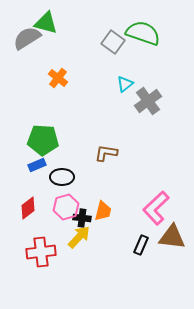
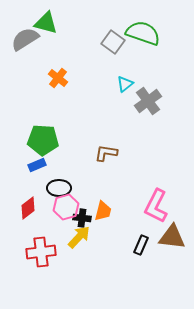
gray semicircle: moved 2 px left, 1 px down
black ellipse: moved 3 px left, 11 px down
pink L-shape: moved 2 px up; rotated 20 degrees counterclockwise
